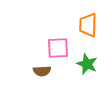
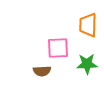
green star: rotated 25 degrees counterclockwise
